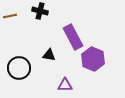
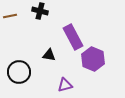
black circle: moved 4 px down
purple triangle: rotated 14 degrees counterclockwise
